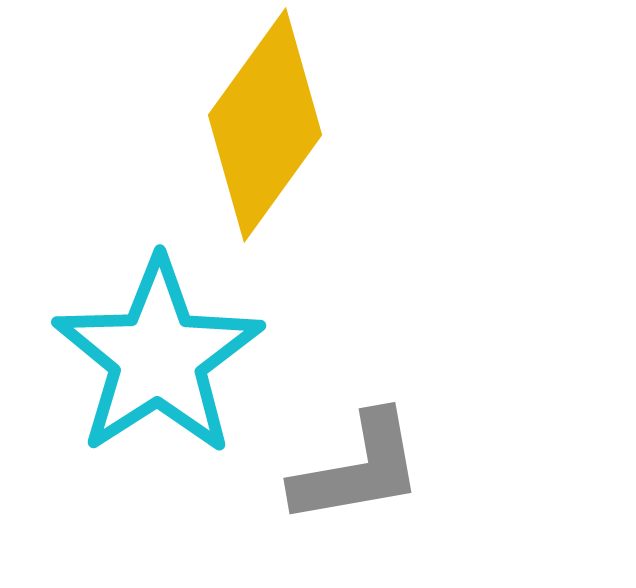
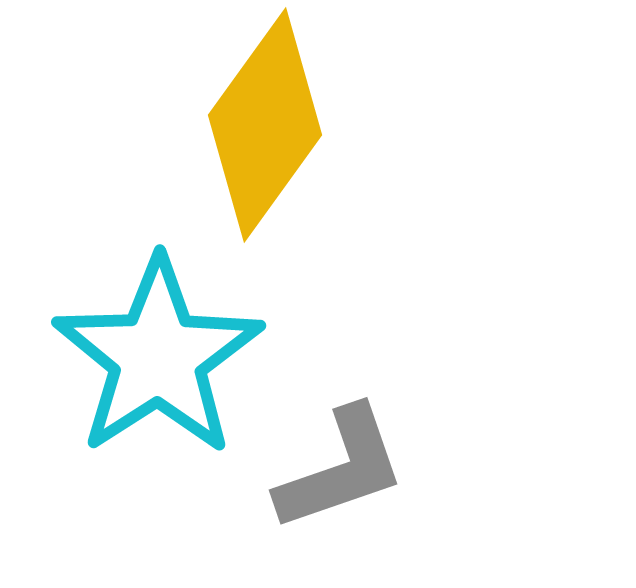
gray L-shape: moved 17 px left; rotated 9 degrees counterclockwise
